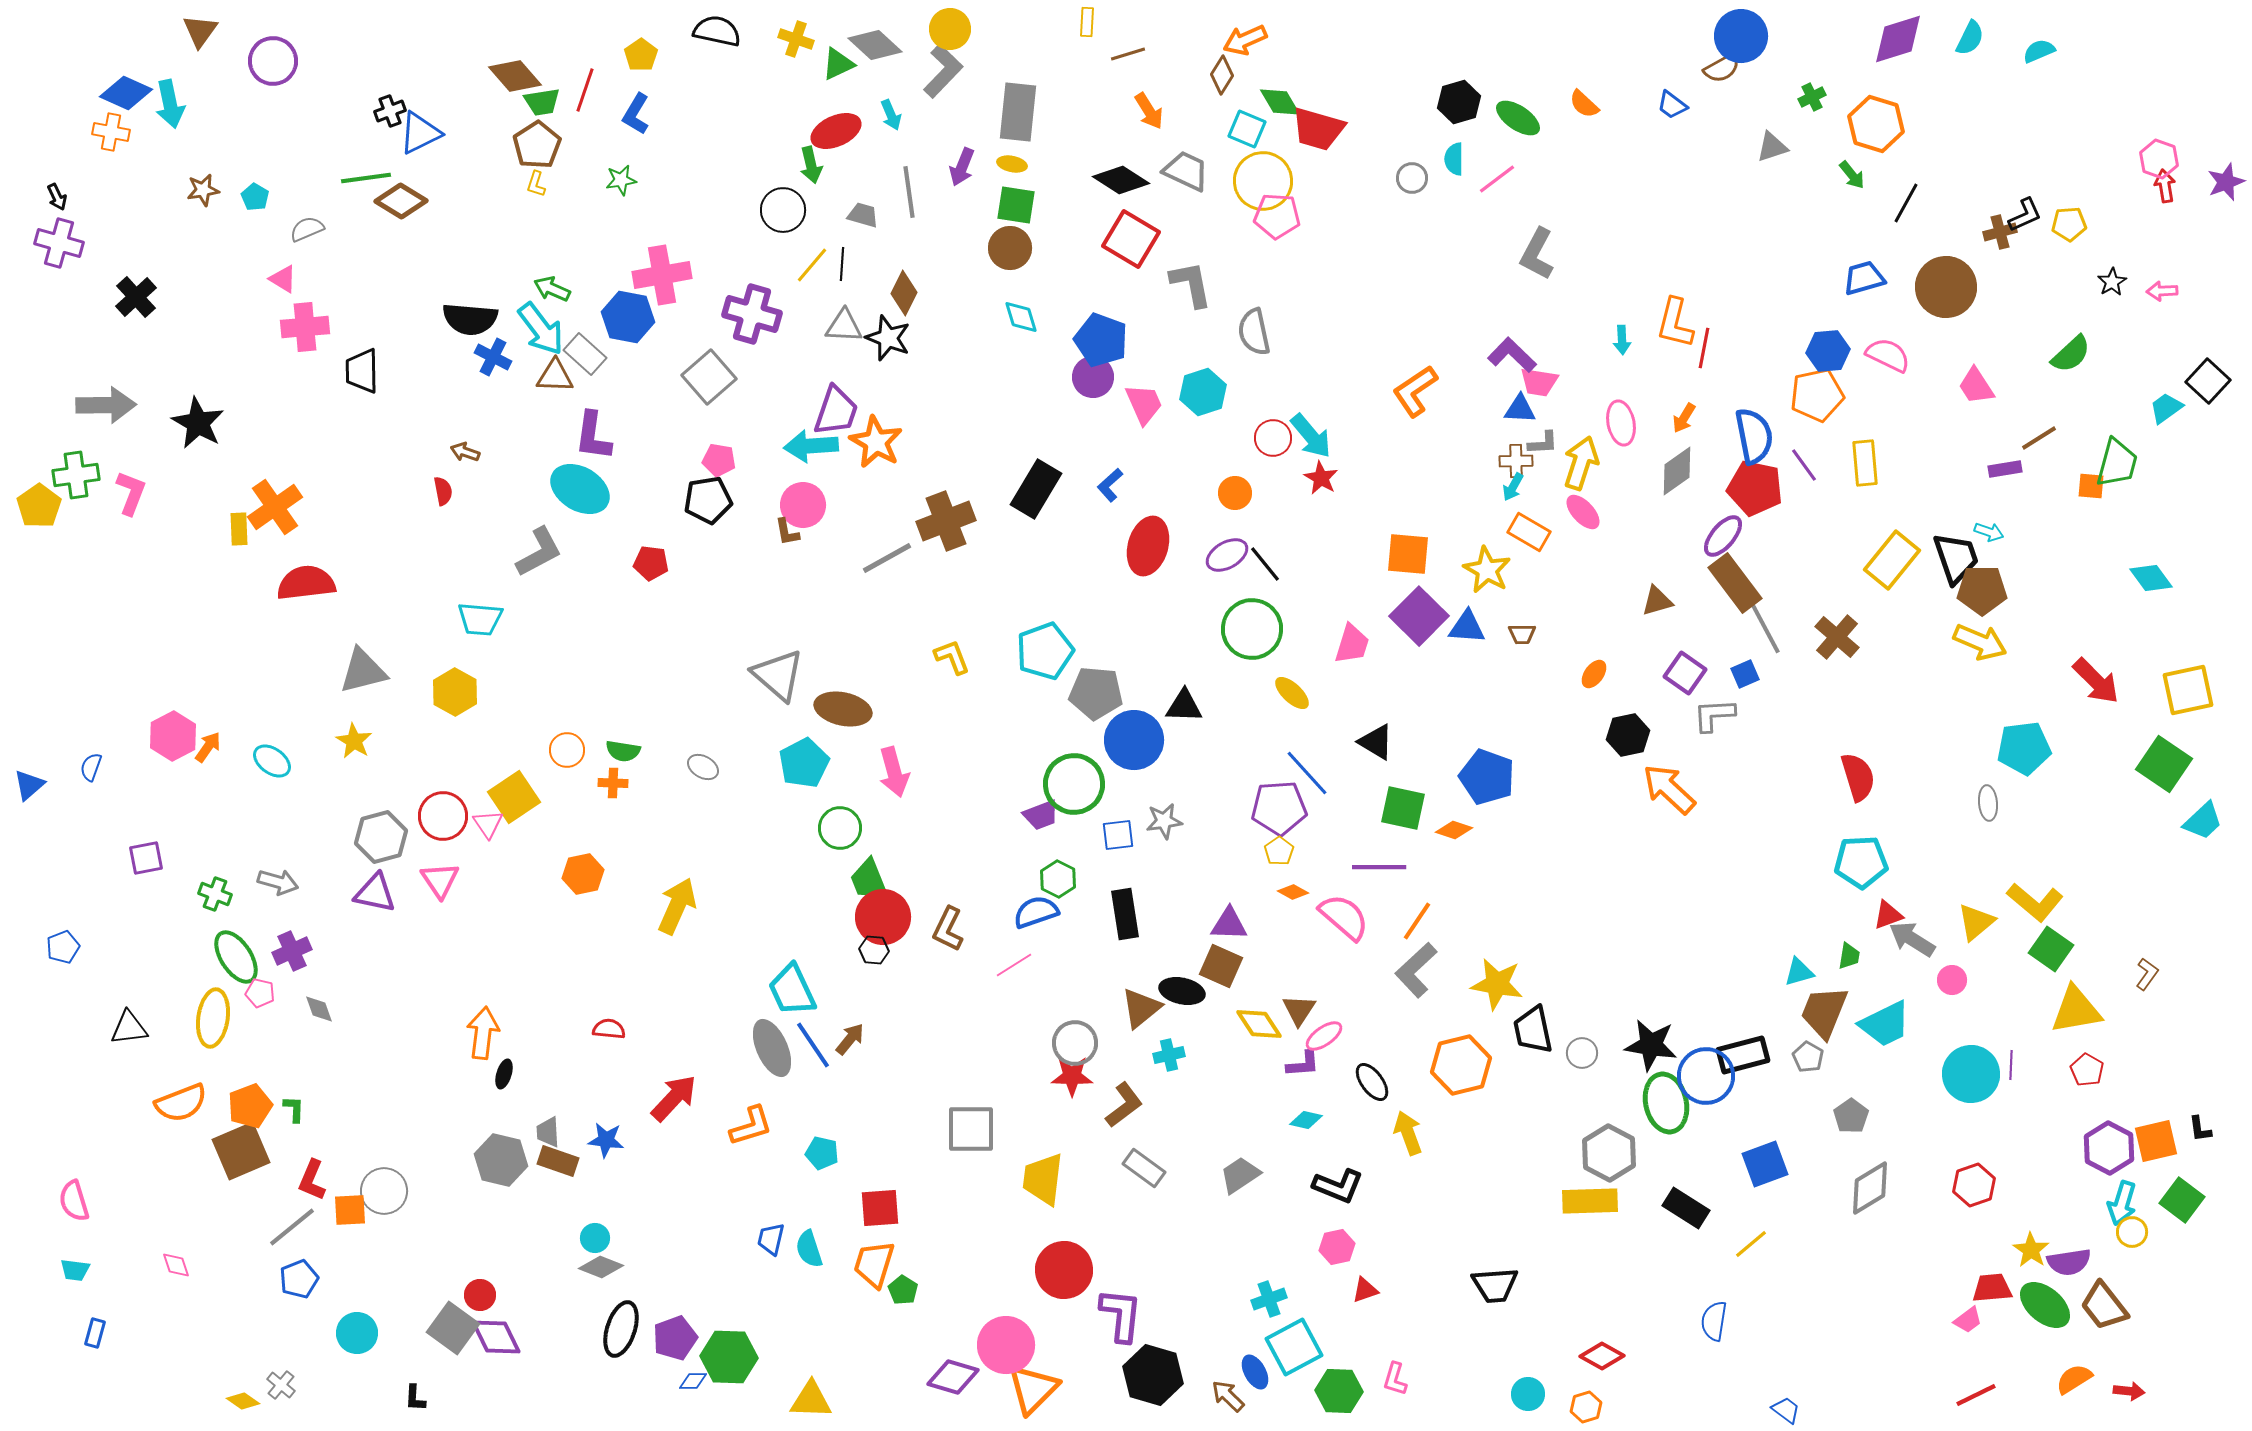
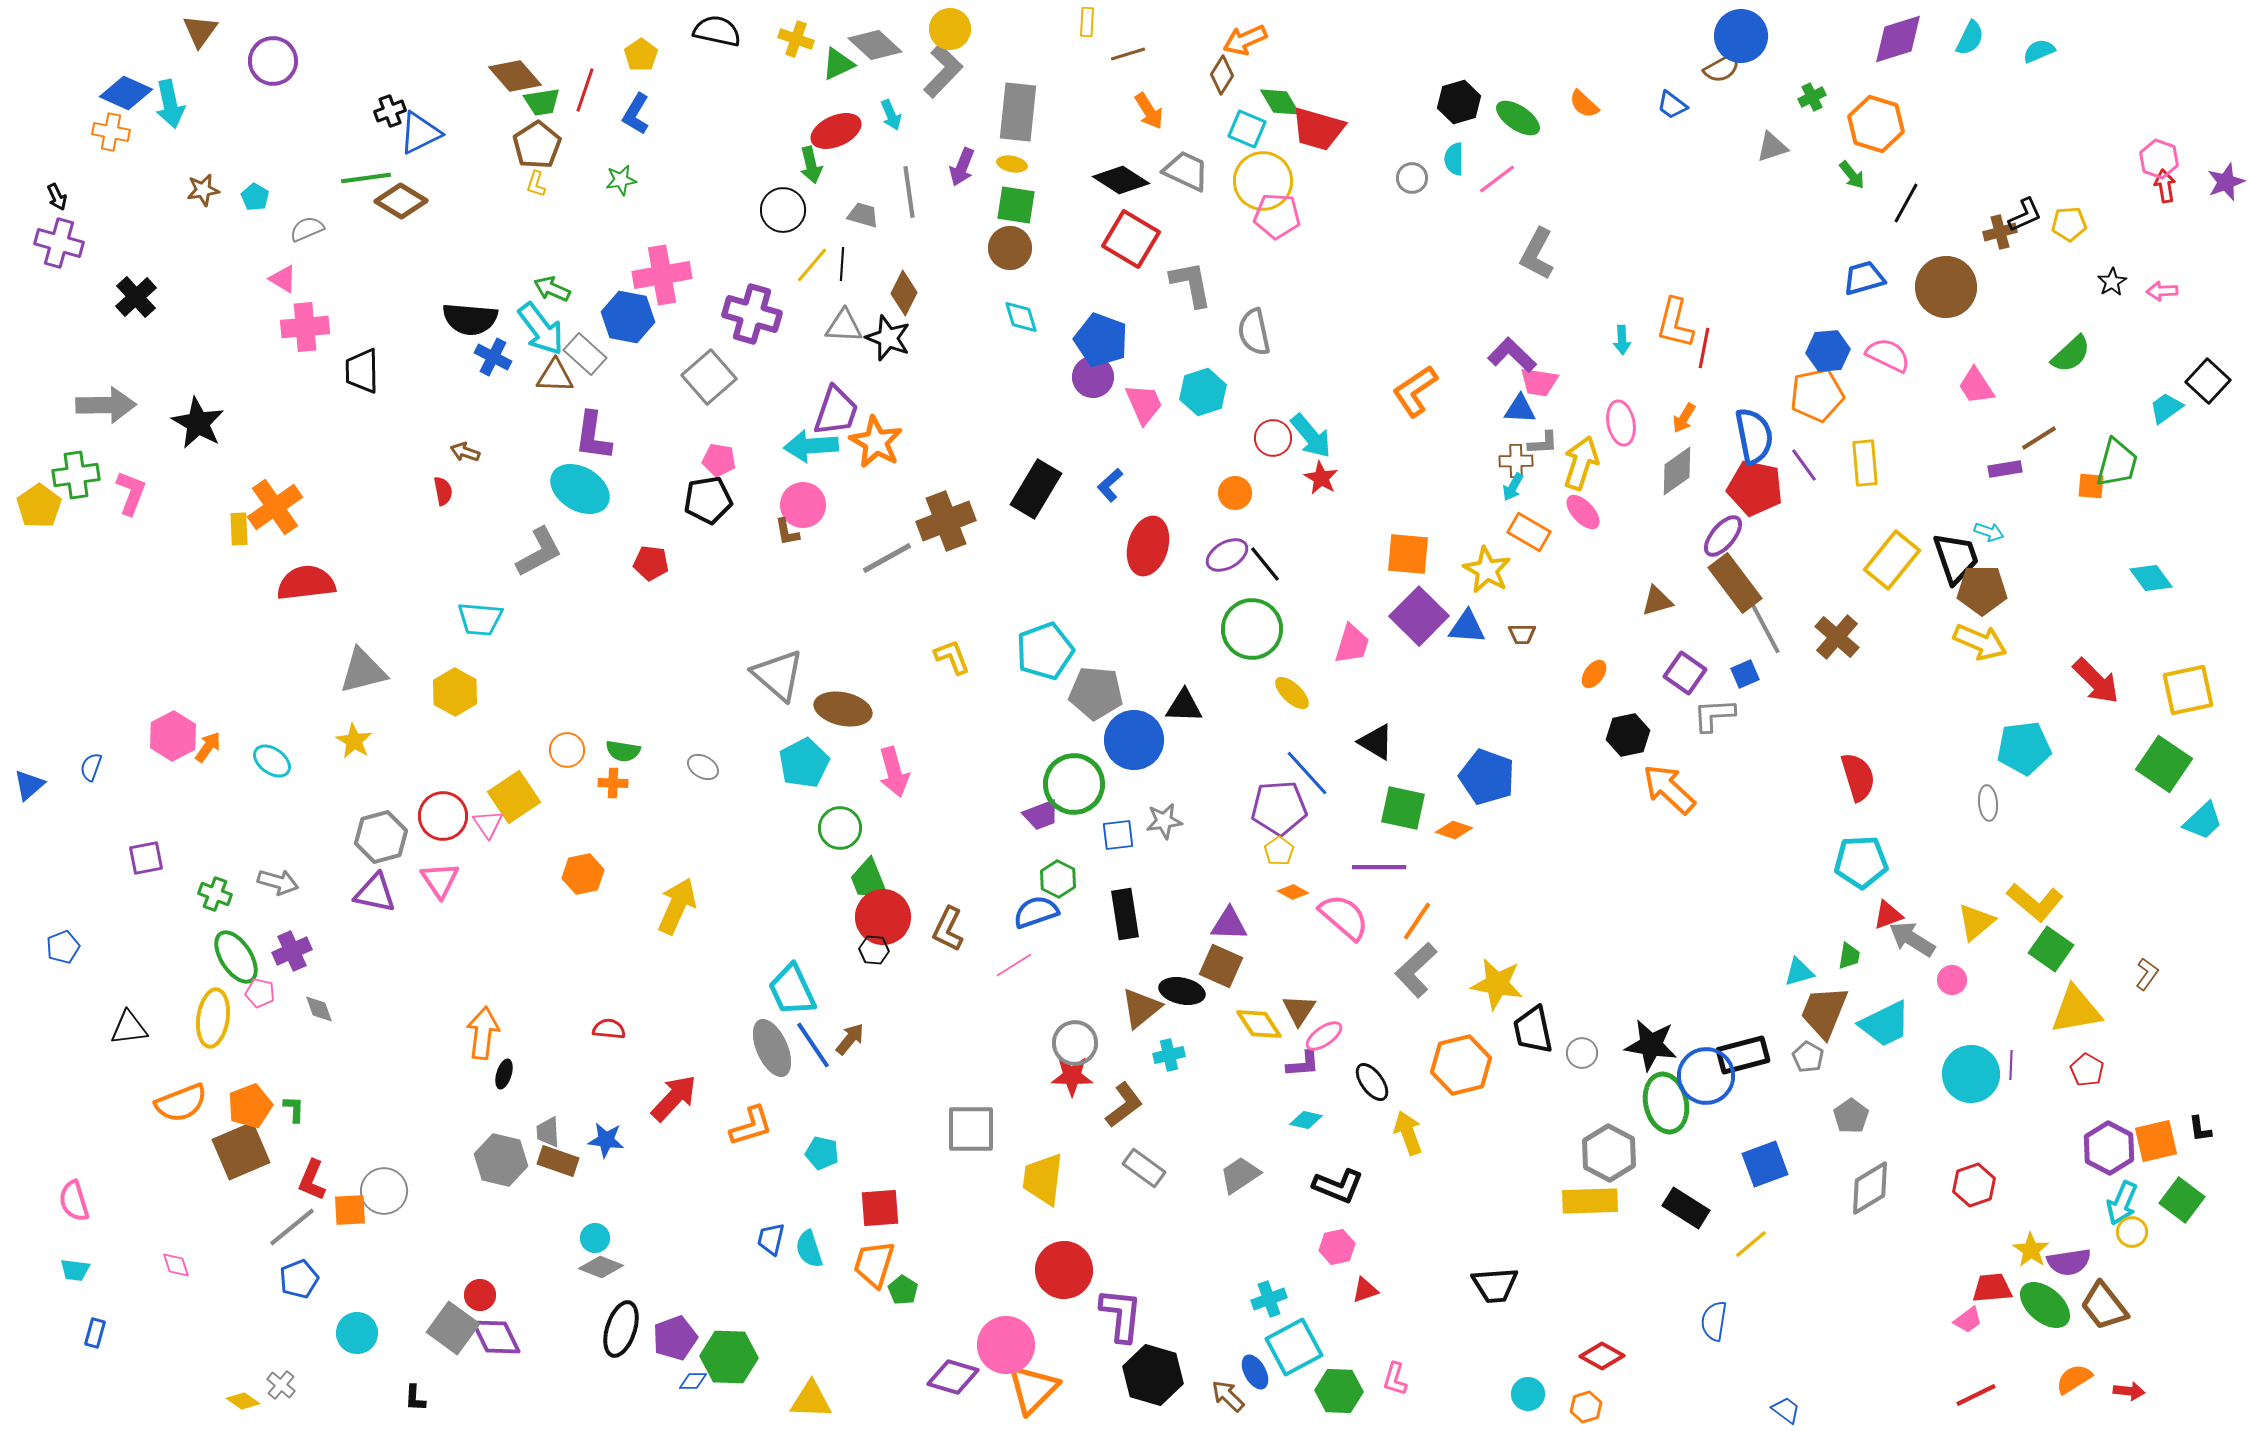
cyan arrow at (2122, 1203): rotated 6 degrees clockwise
